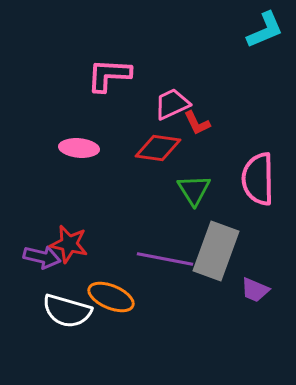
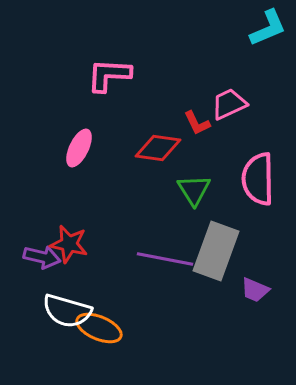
cyan L-shape: moved 3 px right, 2 px up
pink trapezoid: moved 57 px right
pink ellipse: rotated 69 degrees counterclockwise
orange ellipse: moved 12 px left, 31 px down
